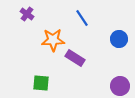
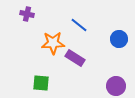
purple cross: rotated 24 degrees counterclockwise
blue line: moved 3 px left, 7 px down; rotated 18 degrees counterclockwise
orange star: moved 3 px down
purple circle: moved 4 px left
